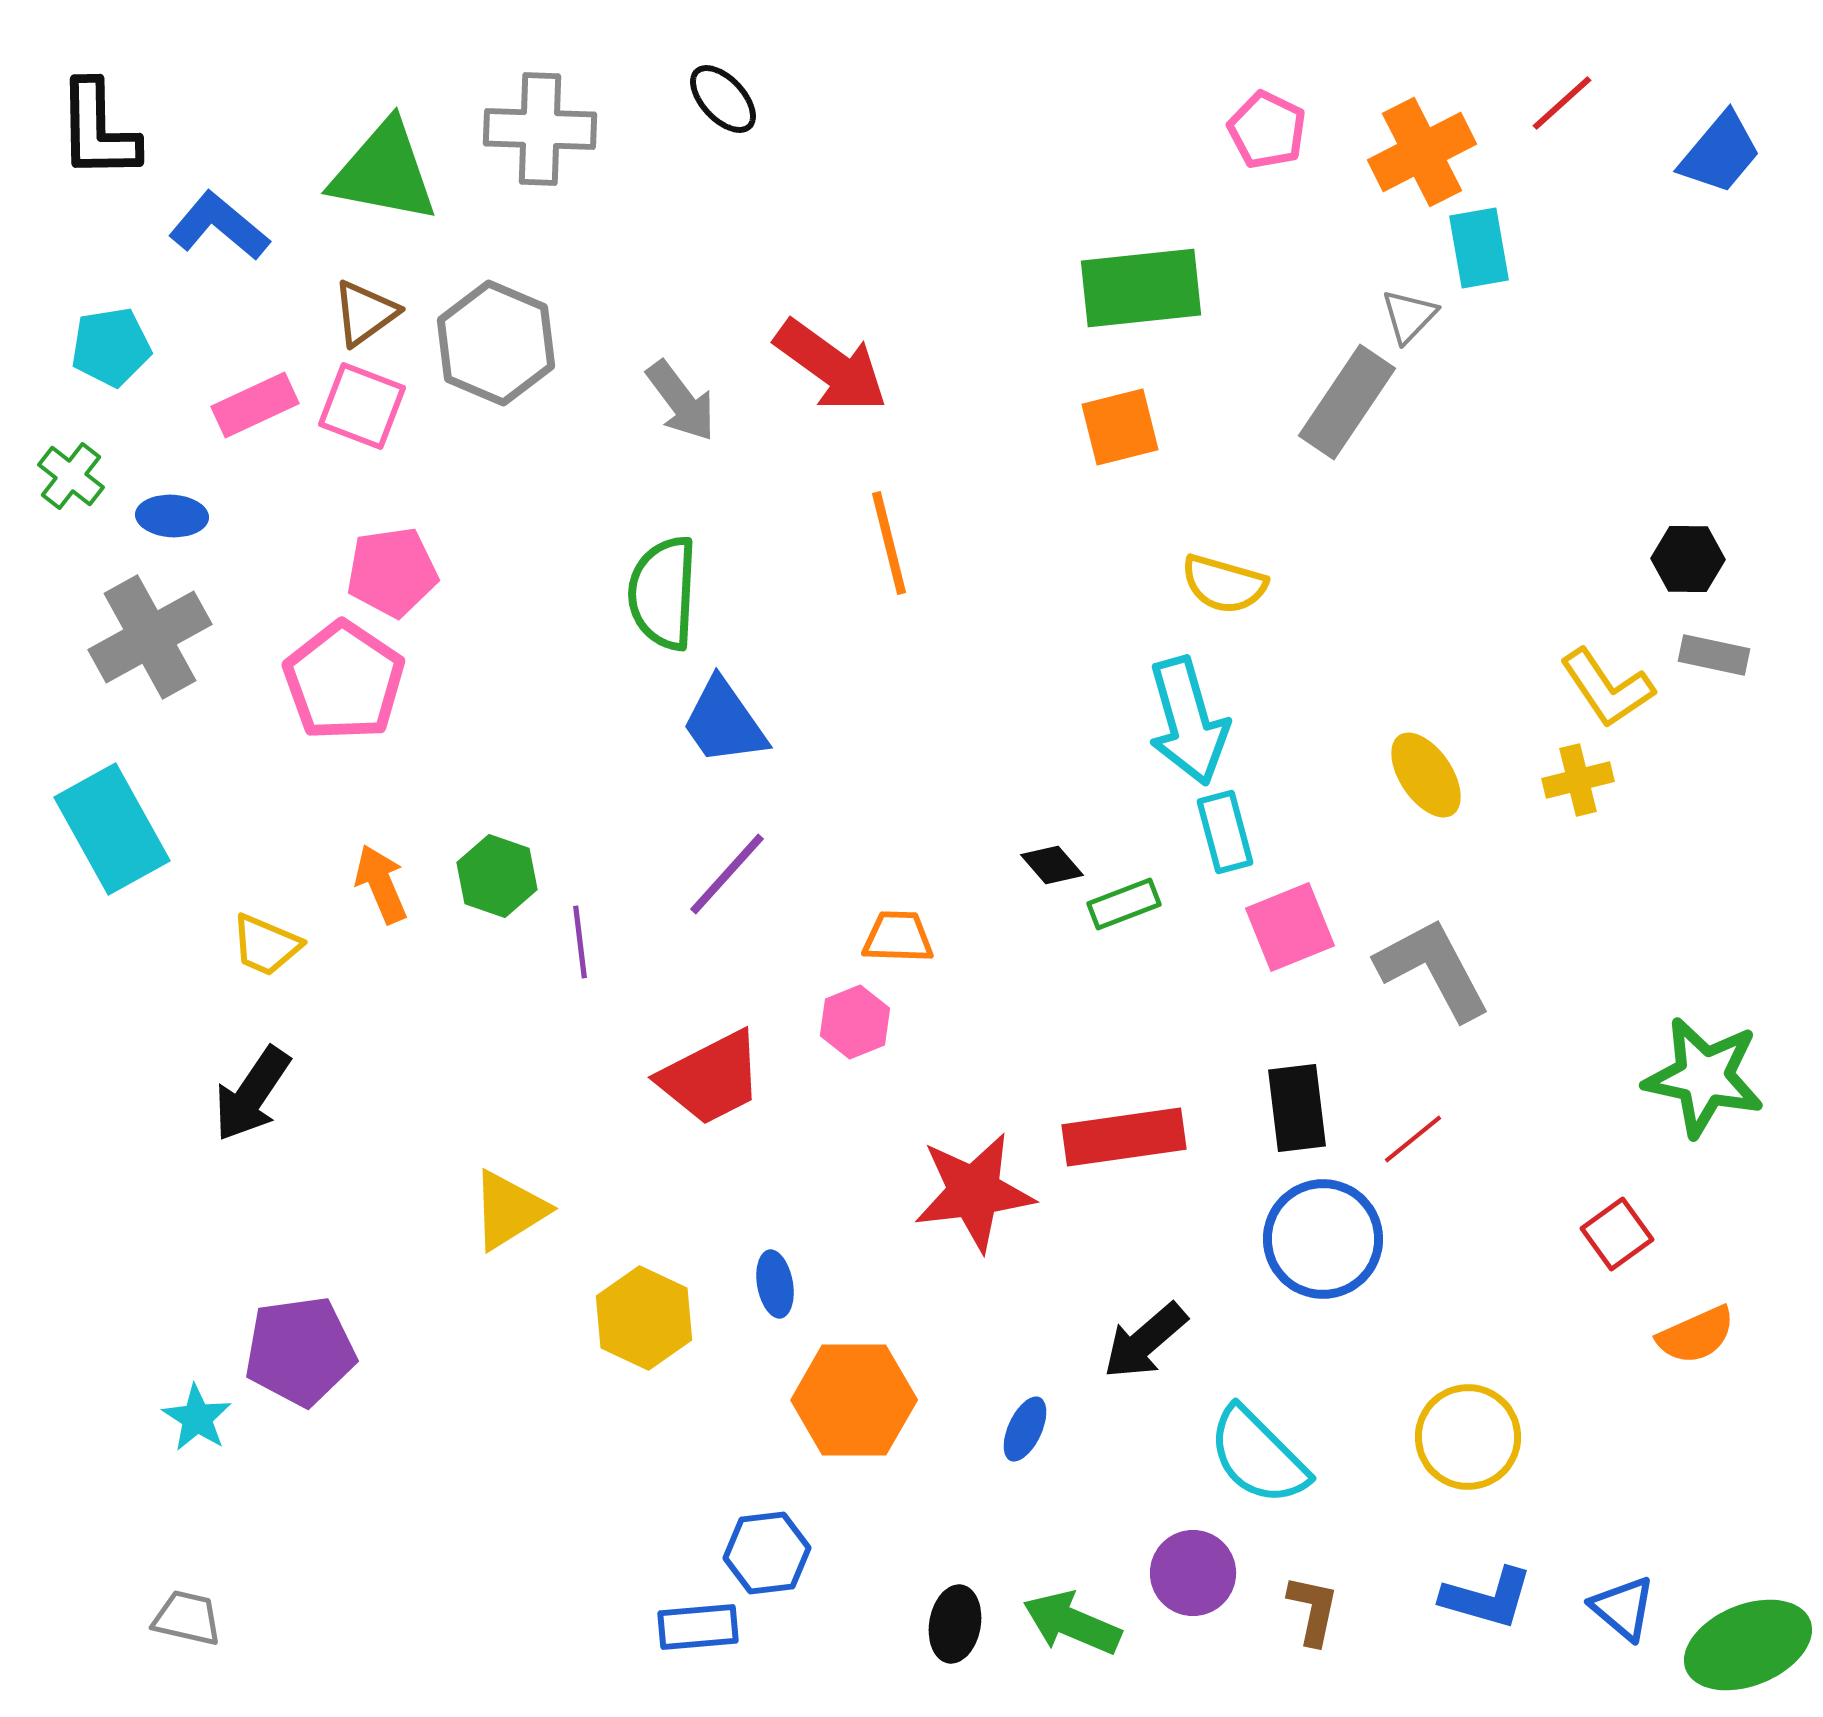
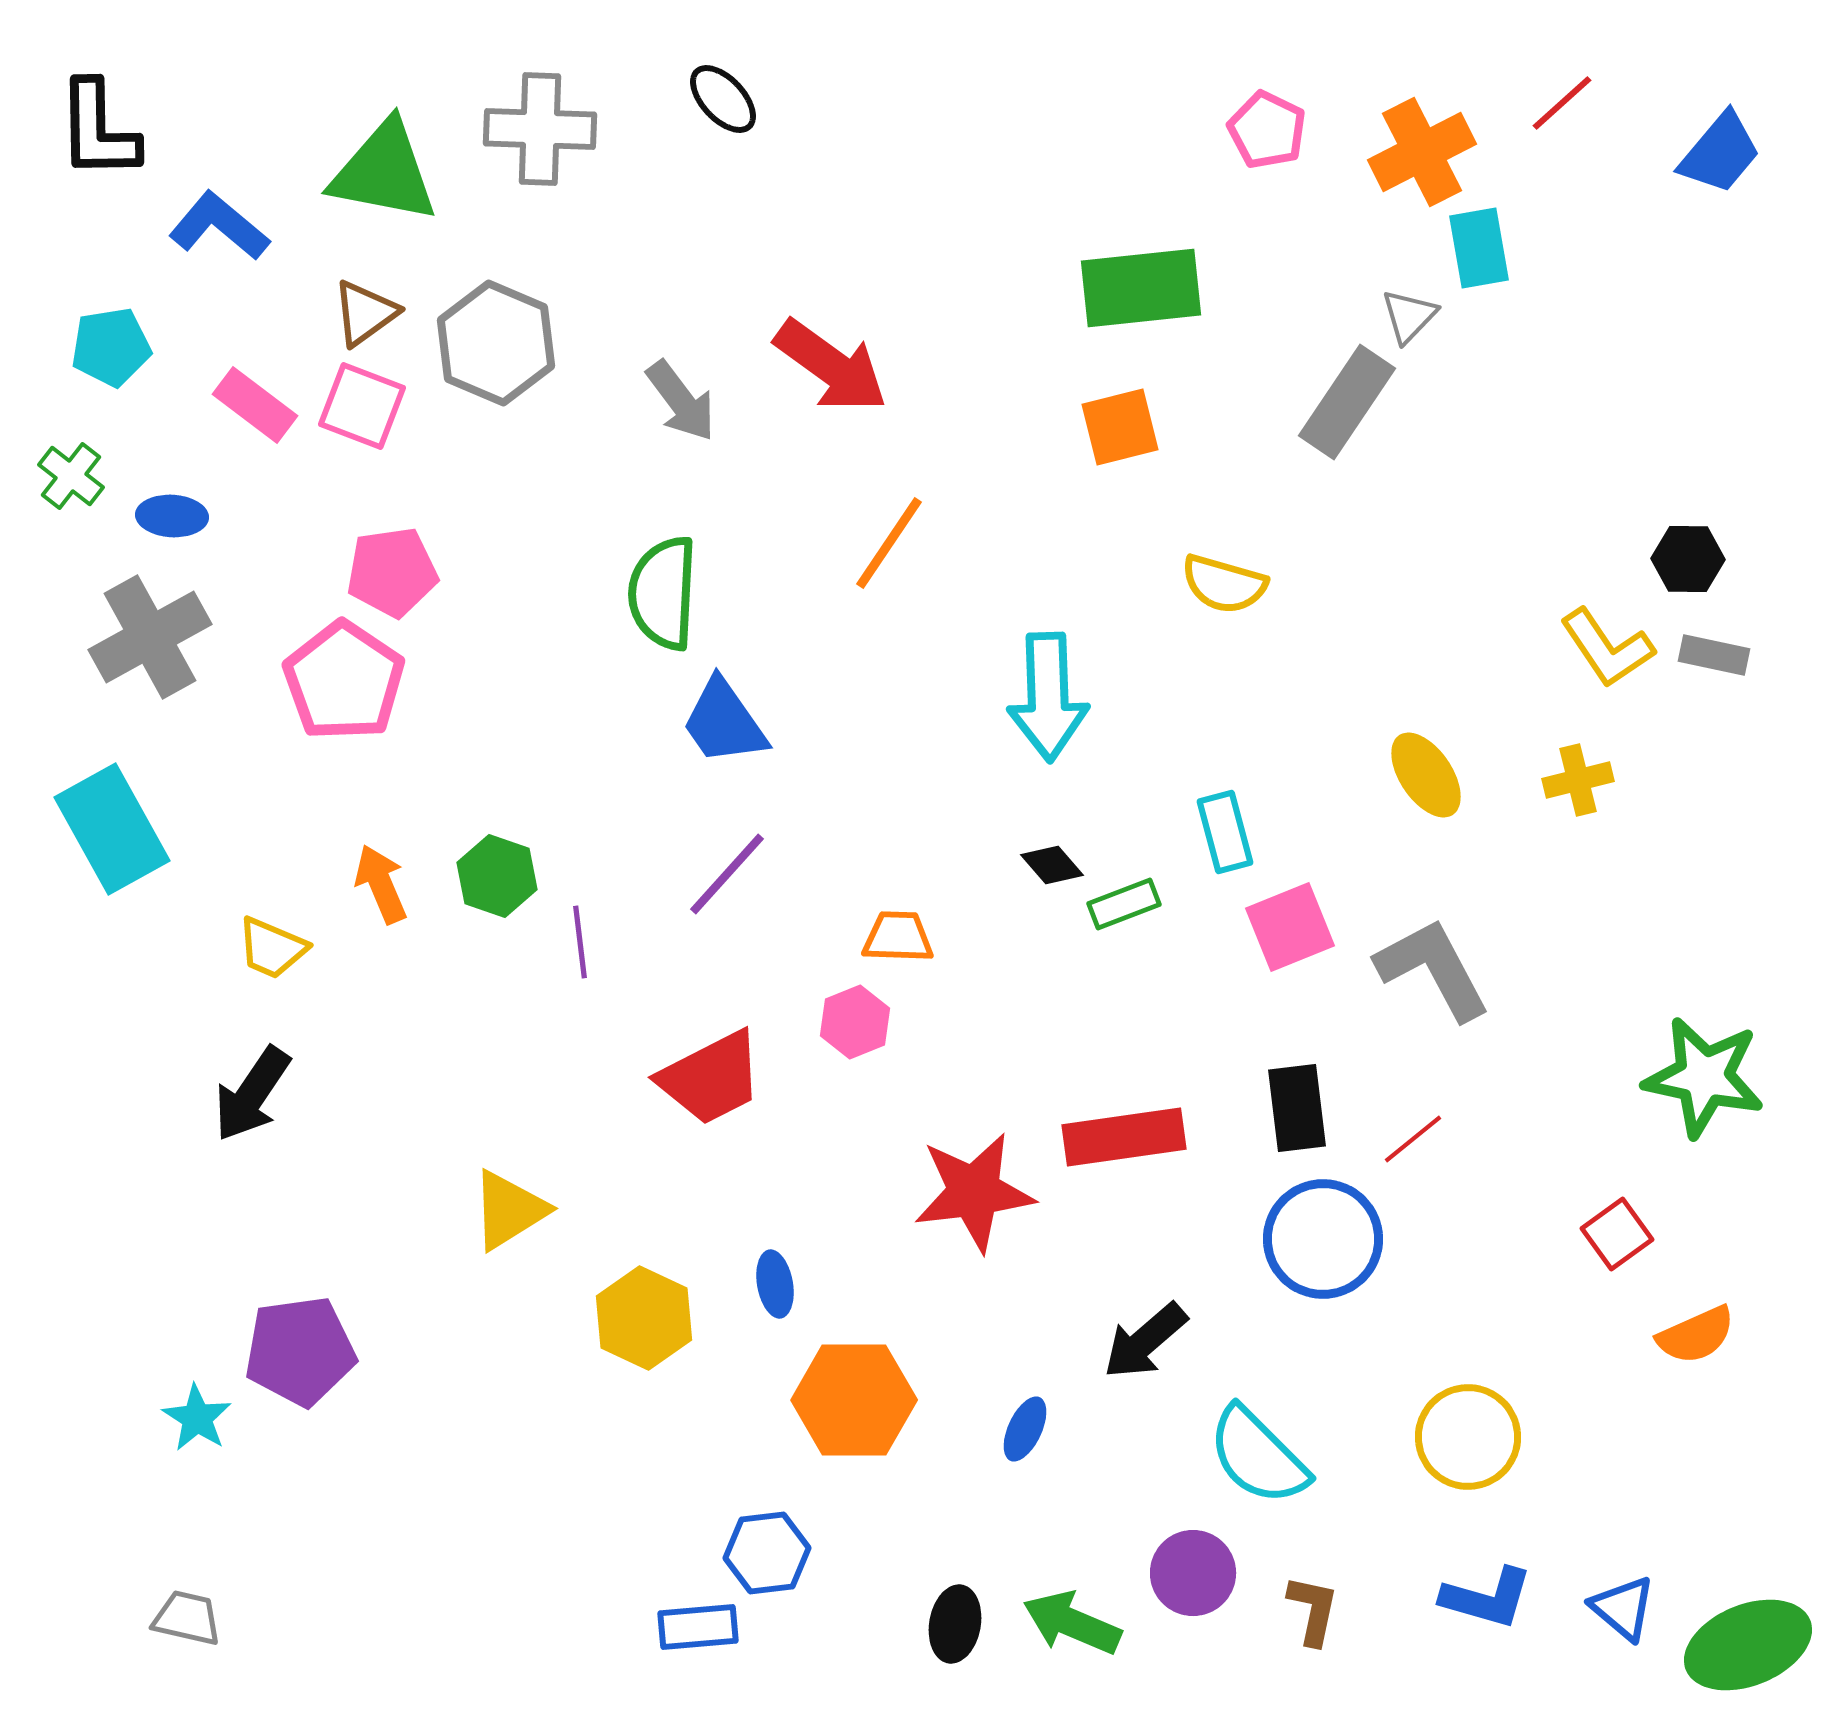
pink rectangle at (255, 405): rotated 62 degrees clockwise
orange line at (889, 543): rotated 48 degrees clockwise
yellow L-shape at (1607, 688): moved 40 px up
cyan arrow at (1188, 721): moved 140 px left, 24 px up; rotated 14 degrees clockwise
yellow trapezoid at (266, 945): moved 6 px right, 3 px down
